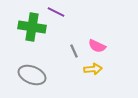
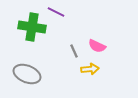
yellow arrow: moved 3 px left
gray ellipse: moved 5 px left, 1 px up
